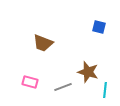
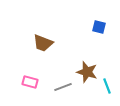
brown star: moved 1 px left
cyan line: moved 2 px right, 4 px up; rotated 28 degrees counterclockwise
